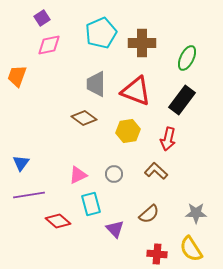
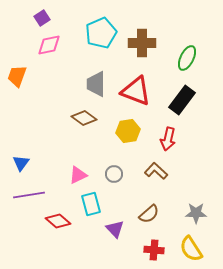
red cross: moved 3 px left, 4 px up
